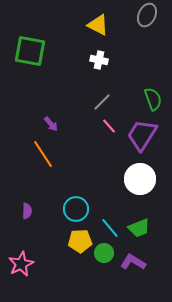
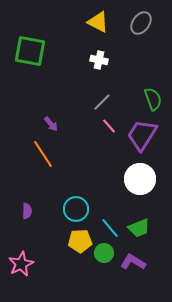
gray ellipse: moved 6 px left, 8 px down; rotated 10 degrees clockwise
yellow triangle: moved 3 px up
